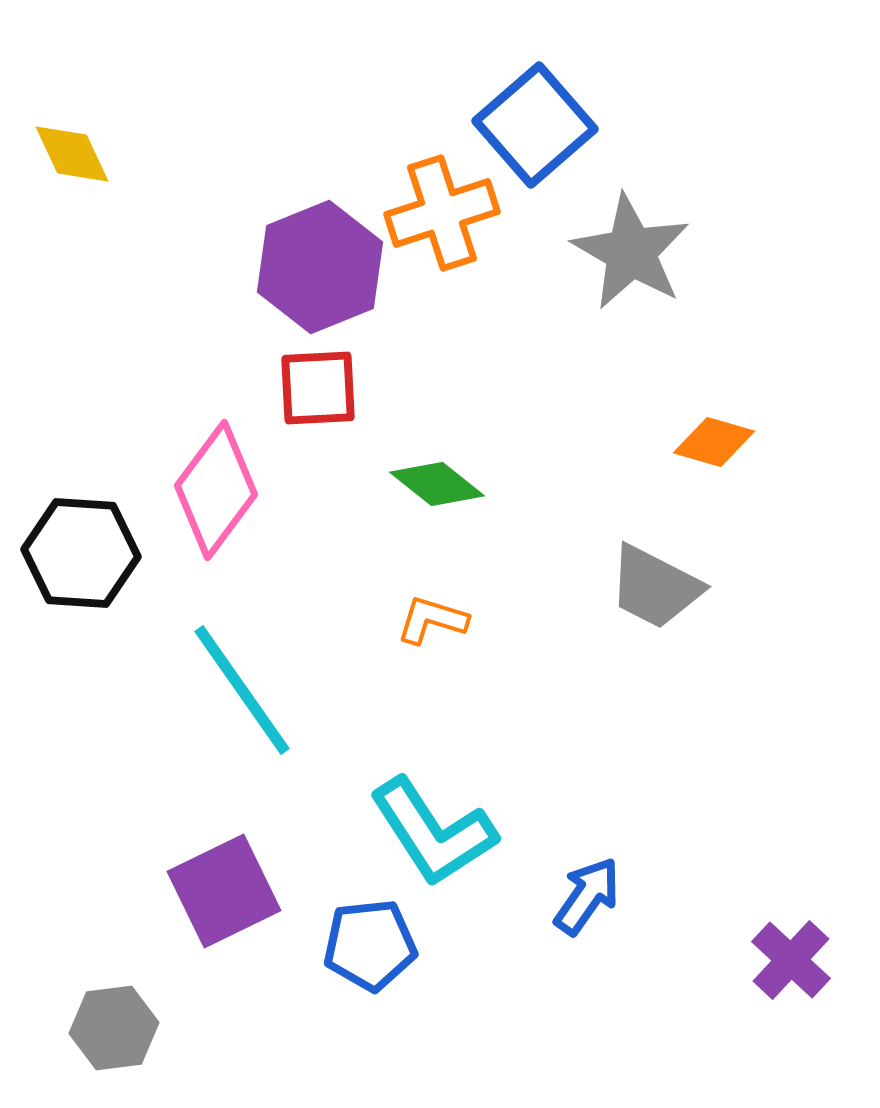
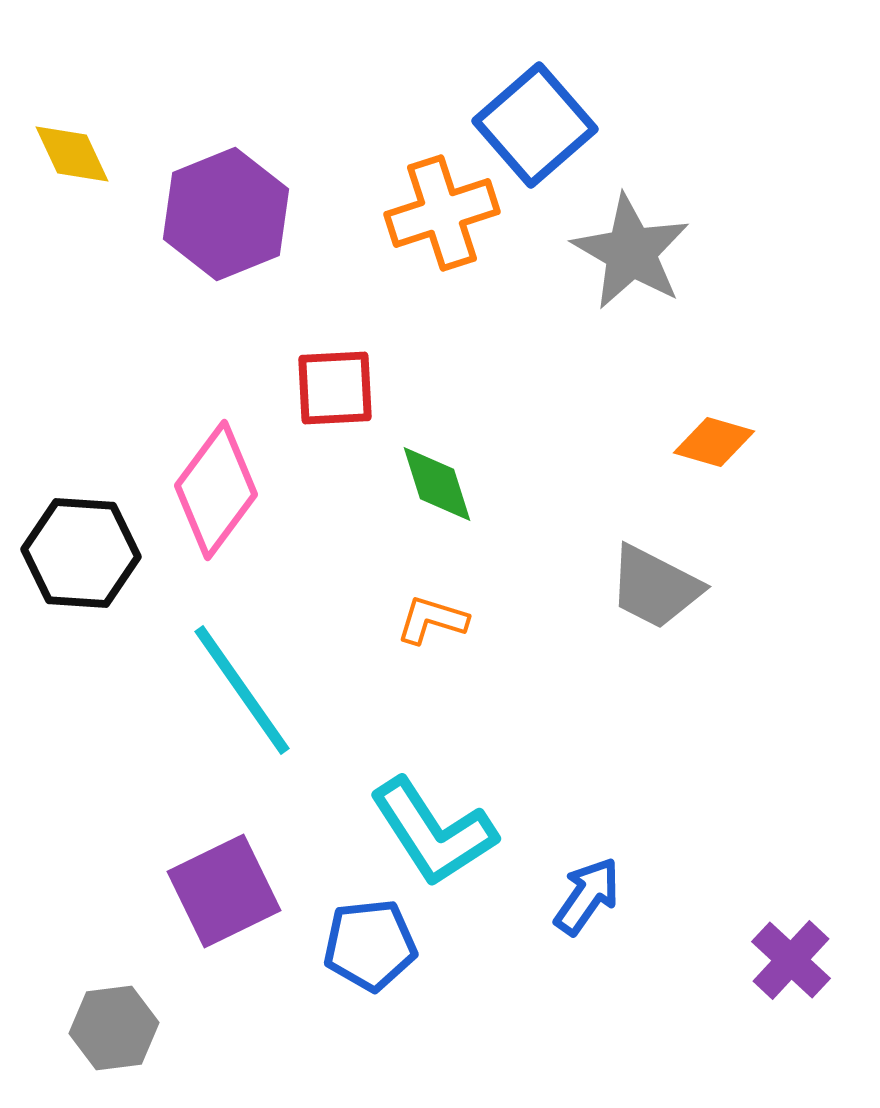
purple hexagon: moved 94 px left, 53 px up
red square: moved 17 px right
green diamond: rotated 34 degrees clockwise
